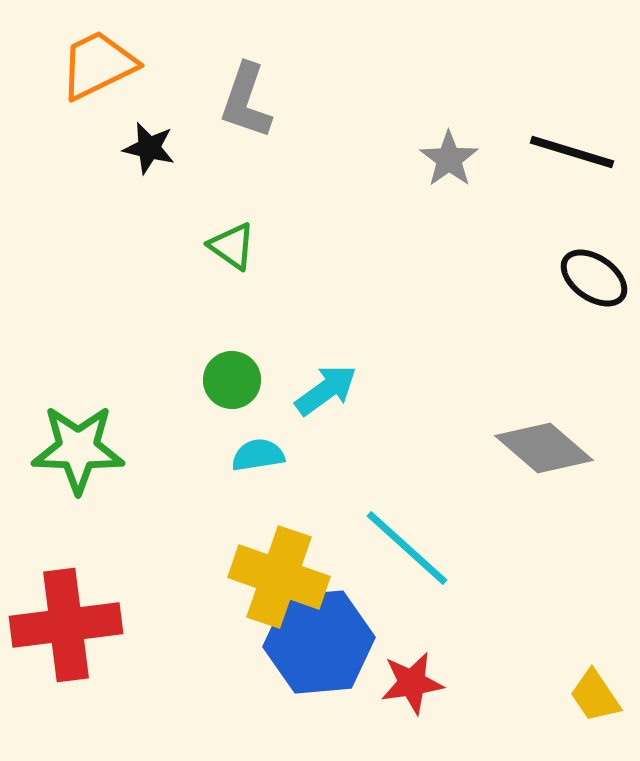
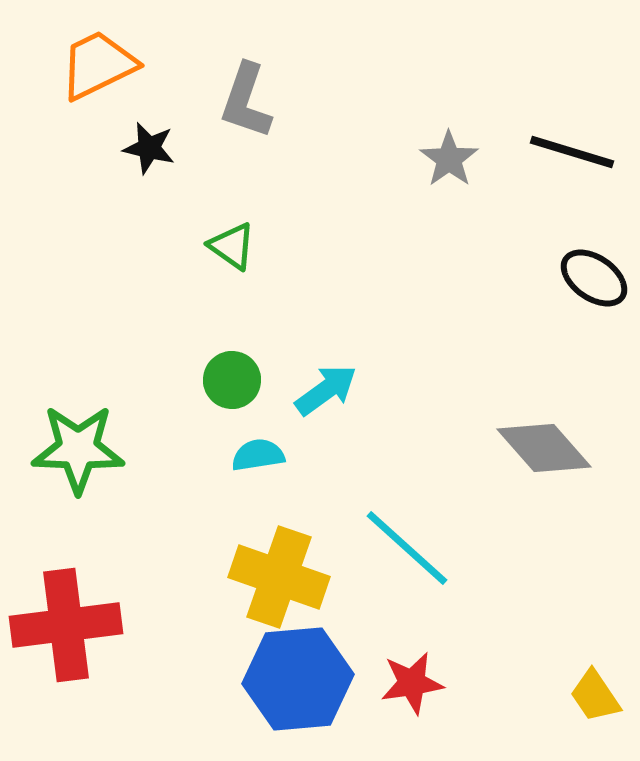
gray diamond: rotated 8 degrees clockwise
blue hexagon: moved 21 px left, 37 px down
